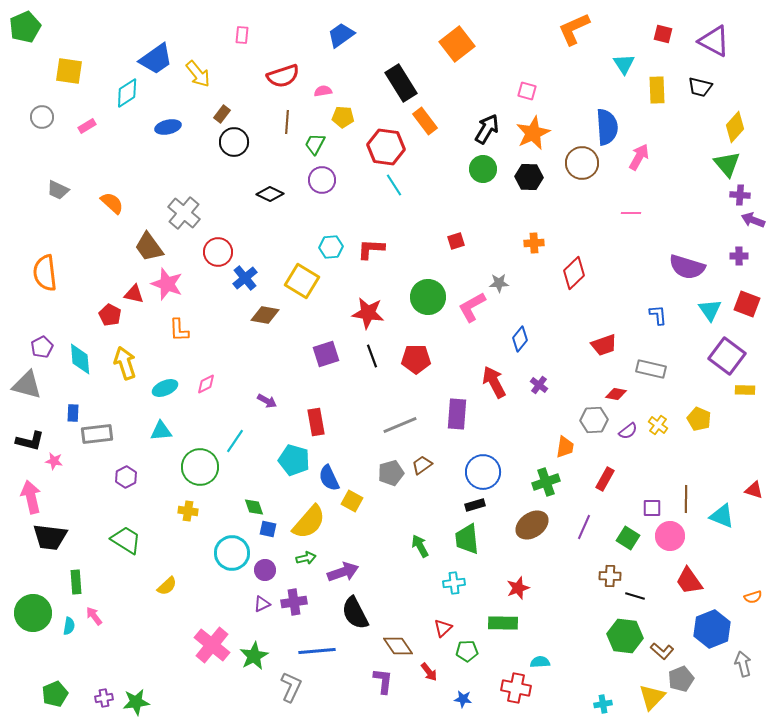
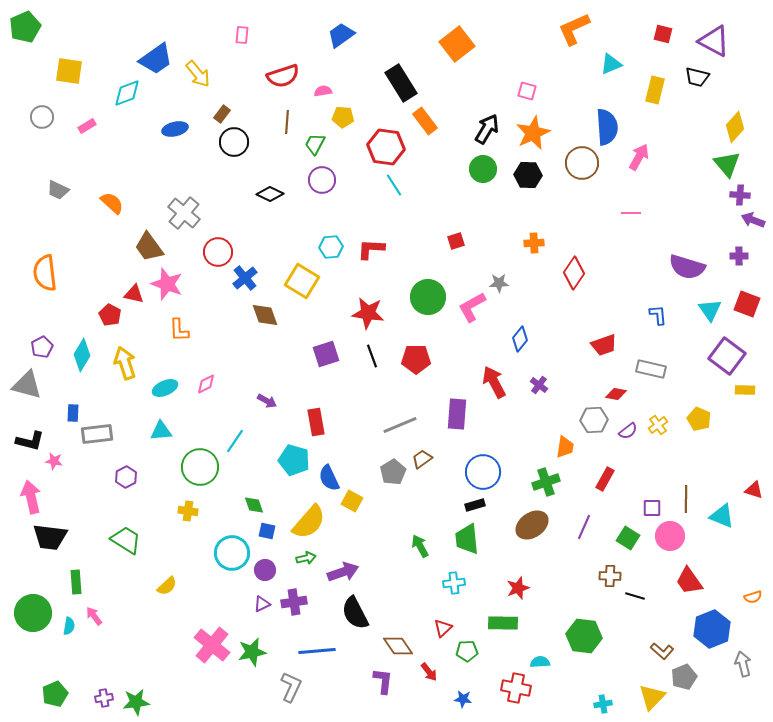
cyan triangle at (624, 64): moved 13 px left; rotated 40 degrees clockwise
black trapezoid at (700, 87): moved 3 px left, 10 px up
yellow rectangle at (657, 90): moved 2 px left; rotated 16 degrees clockwise
cyan diamond at (127, 93): rotated 12 degrees clockwise
blue ellipse at (168, 127): moved 7 px right, 2 px down
black hexagon at (529, 177): moved 1 px left, 2 px up
red diamond at (574, 273): rotated 12 degrees counterclockwise
brown diamond at (265, 315): rotated 60 degrees clockwise
cyan diamond at (80, 359): moved 2 px right, 4 px up; rotated 36 degrees clockwise
yellow cross at (658, 425): rotated 18 degrees clockwise
brown trapezoid at (422, 465): moved 6 px up
gray pentagon at (391, 473): moved 2 px right, 1 px up; rotated 15 degrees counterclockwise
green diamond at (254, 507): moved 2 px up
blue square at (268, 529): moved 1 px left, 2 px down
green hexagon at (625, 636): moved 41 px left
green star at (254, 656): moved 2 px left, 4 px up; rotated 16 degrees clockwise
gray pentagon at (681, 679): moved 3 px right, 2 px up
